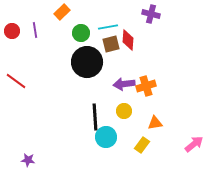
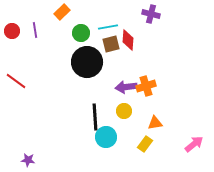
purple arrow: moved 2 px right, 3 px down
yellow rectangle: moved 3 px right, 1 px up
